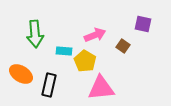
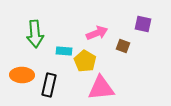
pink arrow: moved 2 px right, 2 px up
brown square: rotated 16 degrees counterclockwise
orange ellipse: moved 1 px right, 1 px down; rotated 30 degrees counterclockwise
